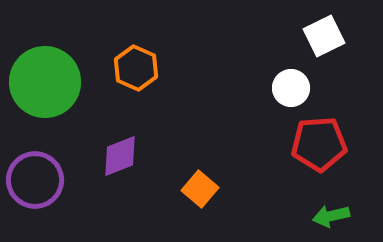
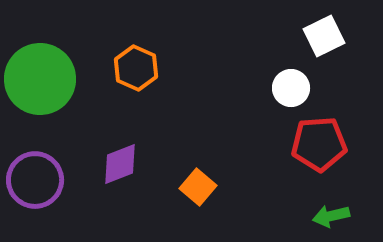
green circle: moved 5 px left, 3 px up
purple diamond: moved 8 px down
orange square: moved 2 px left, 2 px up
